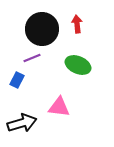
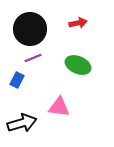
red arrow: moved 1 px right, 1 px up; rotated 84 degrees clockwise
black circle: moved 12 px left
purple line: moved 1 px right
